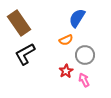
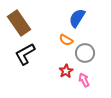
orange semicircle: rotated 56 degrees clockwise
gray circle: moved 2 px up
